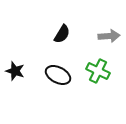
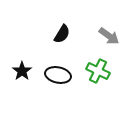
gray arrow: rotated 40 degrees clockwise
black star: moved 7 px right; rotated 18 degrees clockwise
black ellipse: rotated 15 degrees counterclockwise
